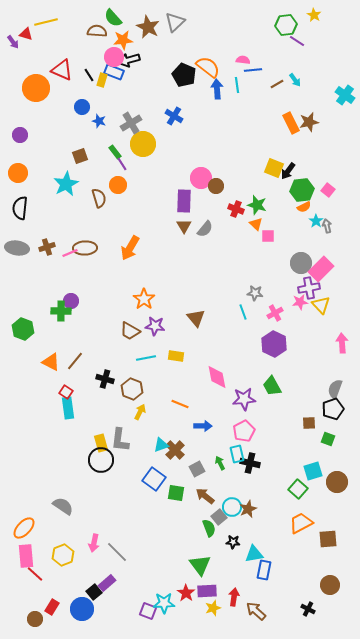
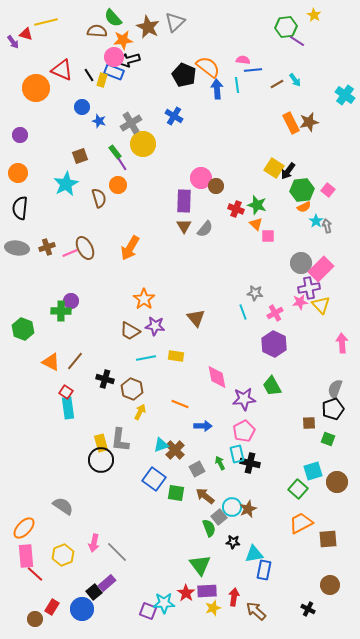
green hexagon at (286, 25): moved 2 px down
yellow square at (274, 168): rotated 12 degrees clockwise
brown ellipse at (85, 248): rotated 65 degrees clockwise
